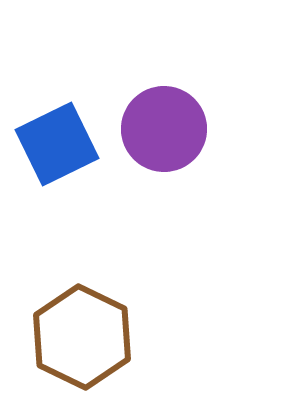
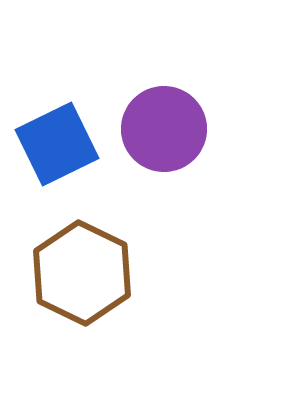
brown hexagon: moved 64 px up
